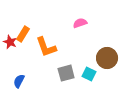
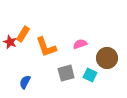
pink semicircle: moved 21 px down
cyan square: moved 1 px right, 1 px down
blue semicircle: moved 6 px right, 1 px down
